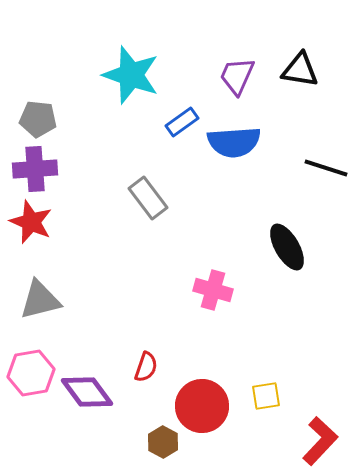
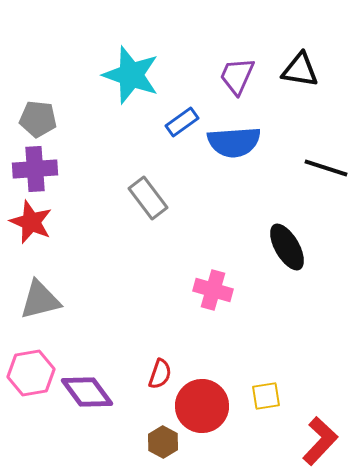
red semicircle: moved 14 px right, 7 px down
